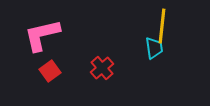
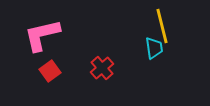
yellow line: rotated 20 degrees counterclockwise
